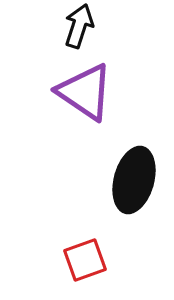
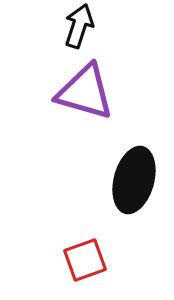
purple triangle: rotated 18 degrees counterclockwise
